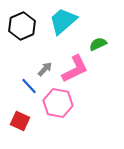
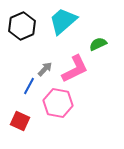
blue line: rotated 72 degrees clockwise
